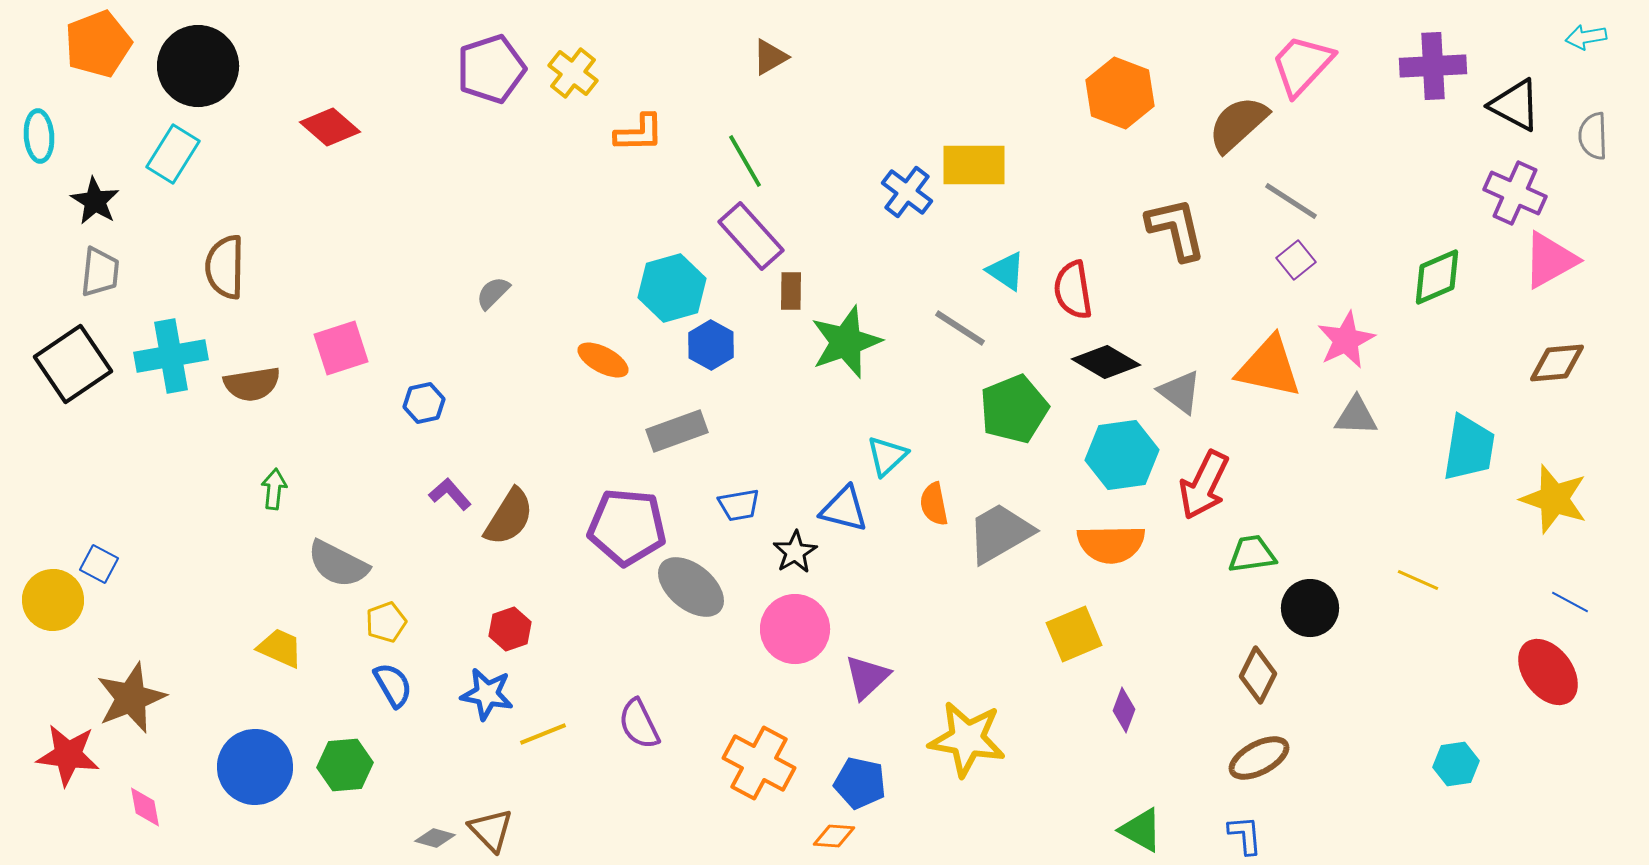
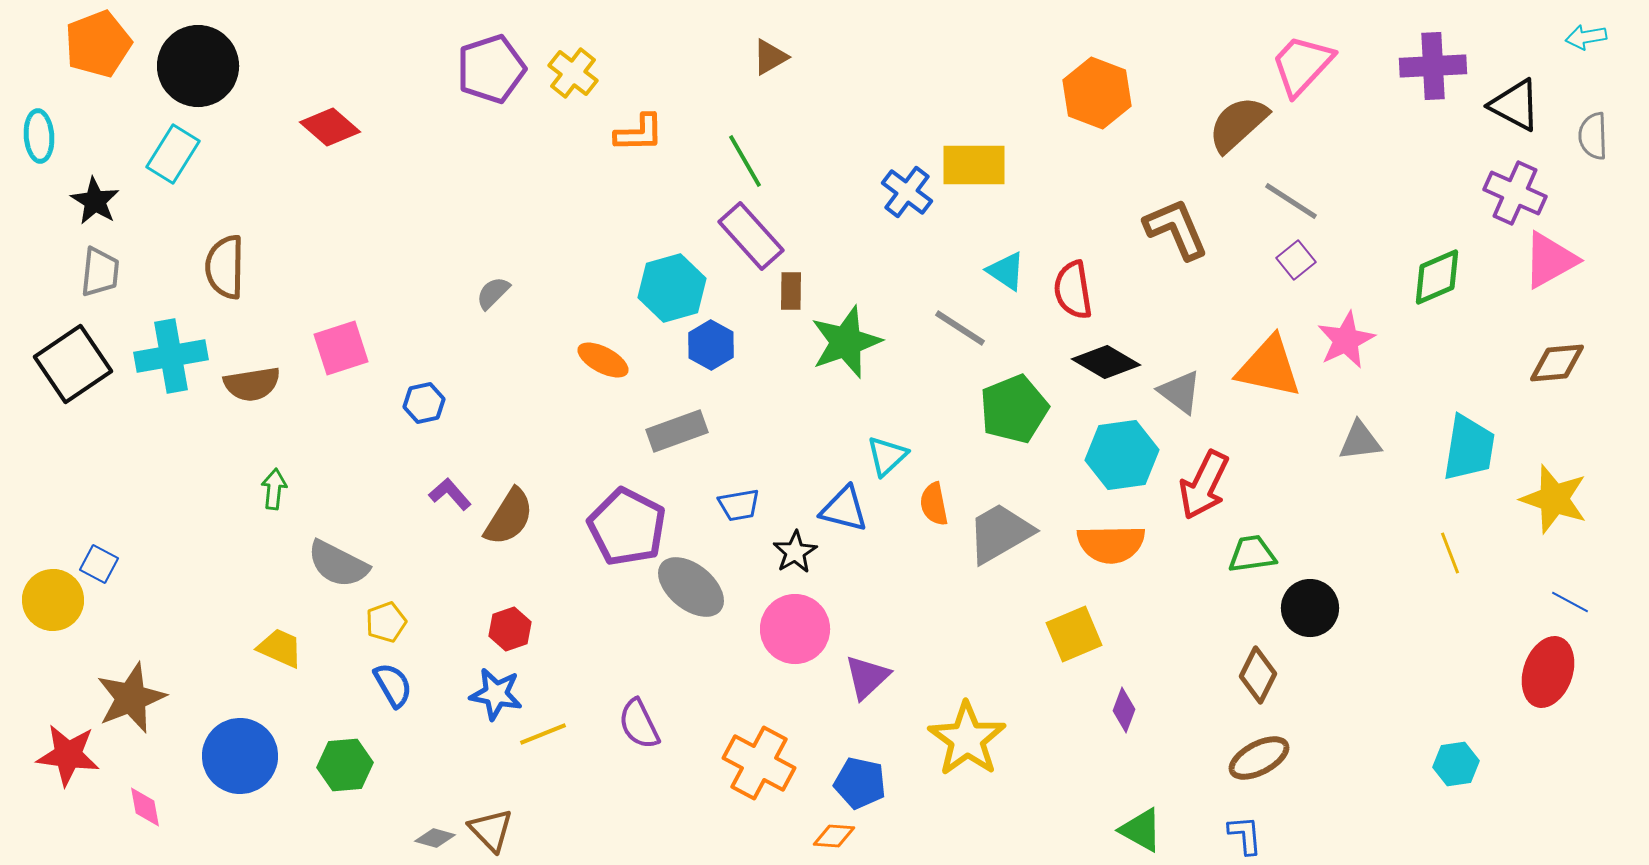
orange hexagon at (1120, 93): moved 23 px left
brown L-shape at (1176, 229): rotated 10 degrees counterclockwise
gray triangle at (1356, 416): moved 4 px right, 25 px down; rotated 9 degrees counterclockwise
purple pentagon at (627, 527): rotated 22 degrees clockwise
yellow line at (1418, 580): moved 32 px right, 27 px up; rotated 45 degrees clockwise
red ellipse at (1548, 672): rotated 56 degrees clockwise
blue star at (487, 694): moved 9 px right
yellow star at (967, 739): rotated 26 degrees clockwise
blue circle at (255, 767): moved 15 px left, 11 px up
